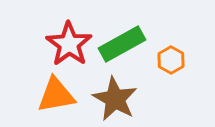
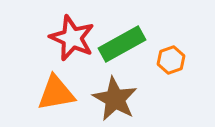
red star: moved 3 px right, 6 px up; rotated 12 degrees counterclockwise
orange hexagon: rotated 12 degrees clockwise
orange triangle: moved 2 px up
